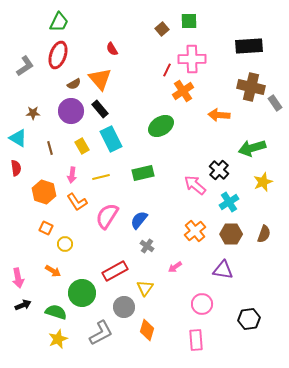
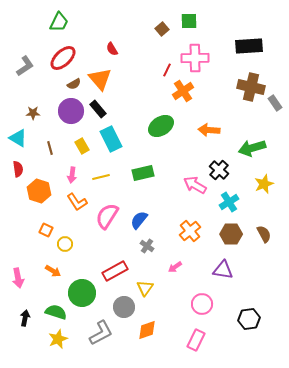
red ellipse at (58, 55): moved 5 px right, 3 px down; rotated 28 degrees clockwise
pink cross at (192, 59): moved 3 px right, 1 px up
black rectangle at (100, 109): moved 2 px left
orange arrow at (219, 115): moved 10 px left, 15 px down
red semicircle at (16, 168): moved 2 px right, 1 px down
yellow star at (263, 182): moved 1 px right, 2 px down
pink arrow at (195, 185): rotated 10 degrees counterclockwise
orange hexagon at (44, 192): moved 5 px left, 1 px up
orange square at (46, 228): moved 2 px down
orange cross at (195, 231): moved 5 px left
brown semicircle at (264, 234): rotated 48 degrees counterclockwise
black arrow at (23, 305): moved 2 px right, 13 px down; rotated 56 degrees counterclockwise
orange diamond at (147, 330): rotated 55 degrees clockwise
pink rectangle at (196, 340): rotated 30 degrees clockwise
